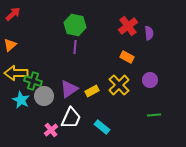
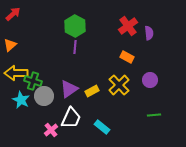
green hexagon: moved 1 px down; rotated 15 degrees clockwise
